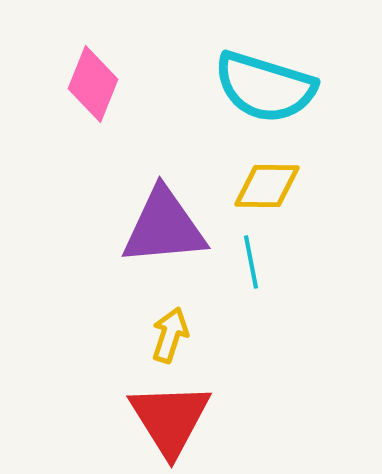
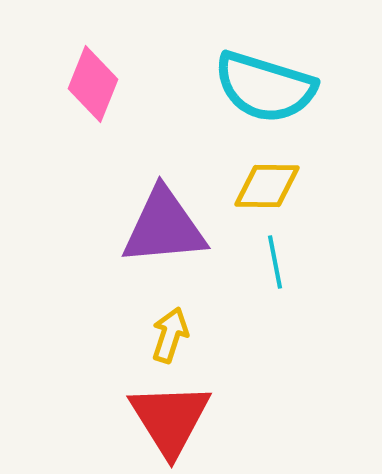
cyan line: moved 24 px right
